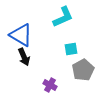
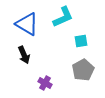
blue triangle: moved 6 px right, 11 px up
cyan square: moved 10 px right, 8 px up
black arrow: moved 2 px up
purple cross: moved 5 px left, 2 px up
